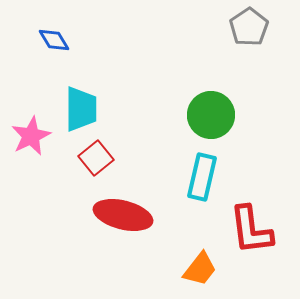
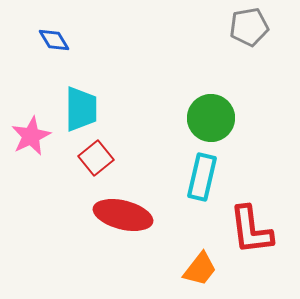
gray pentagon: rotated 24 degrees clockwise
green circle: moved 3 px down
